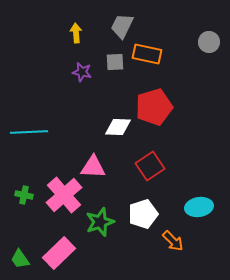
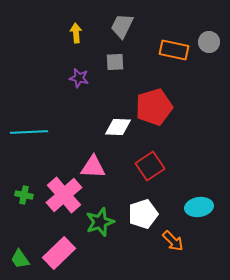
orange rectangle: moved 27 px right, 4 px up
purple star: moved 3 px left, 6 px down
